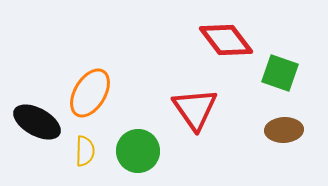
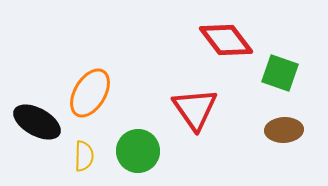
yellow semicircle: moved 1 px left, 5 px down
